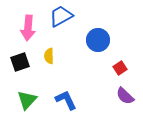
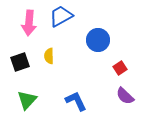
pink arrow: moved 1 px right, 5 px up
blue L-shape: moved 10 px right, 1 px down
